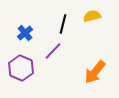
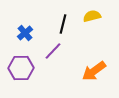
purple hexagon: rotated 25 degrees counterclockwise
orange arrow: moved 1 px left, 1 px up; rotated 15 degrees clockwise
